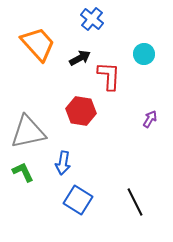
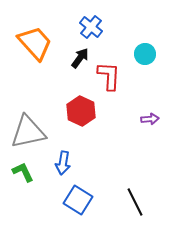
blue cross: moved 1 px left, 8 px down
orange trapezoid: moved 3 px left, 1 px up
cyan circle: moved 1 px right
black arrow: rotated 25 degrees counterclockwise
red hexagon: rotated 16 degrees clockwise
purple arrow: rotated 54 degrees clockwise
